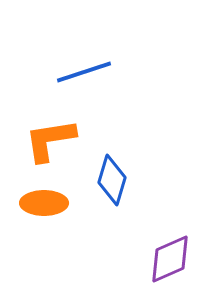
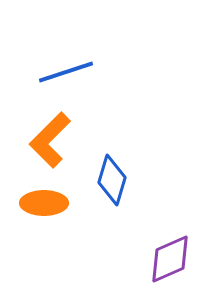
blue line: moved 18 px left
orange L-shape: rotated 36 degrees counterclockwise
